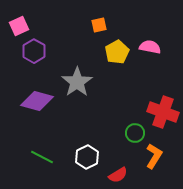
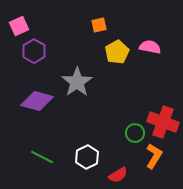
red cross: moved 10 px down
